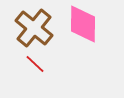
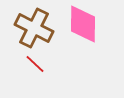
brown cross: rotated 12 degrees counterclockwise
